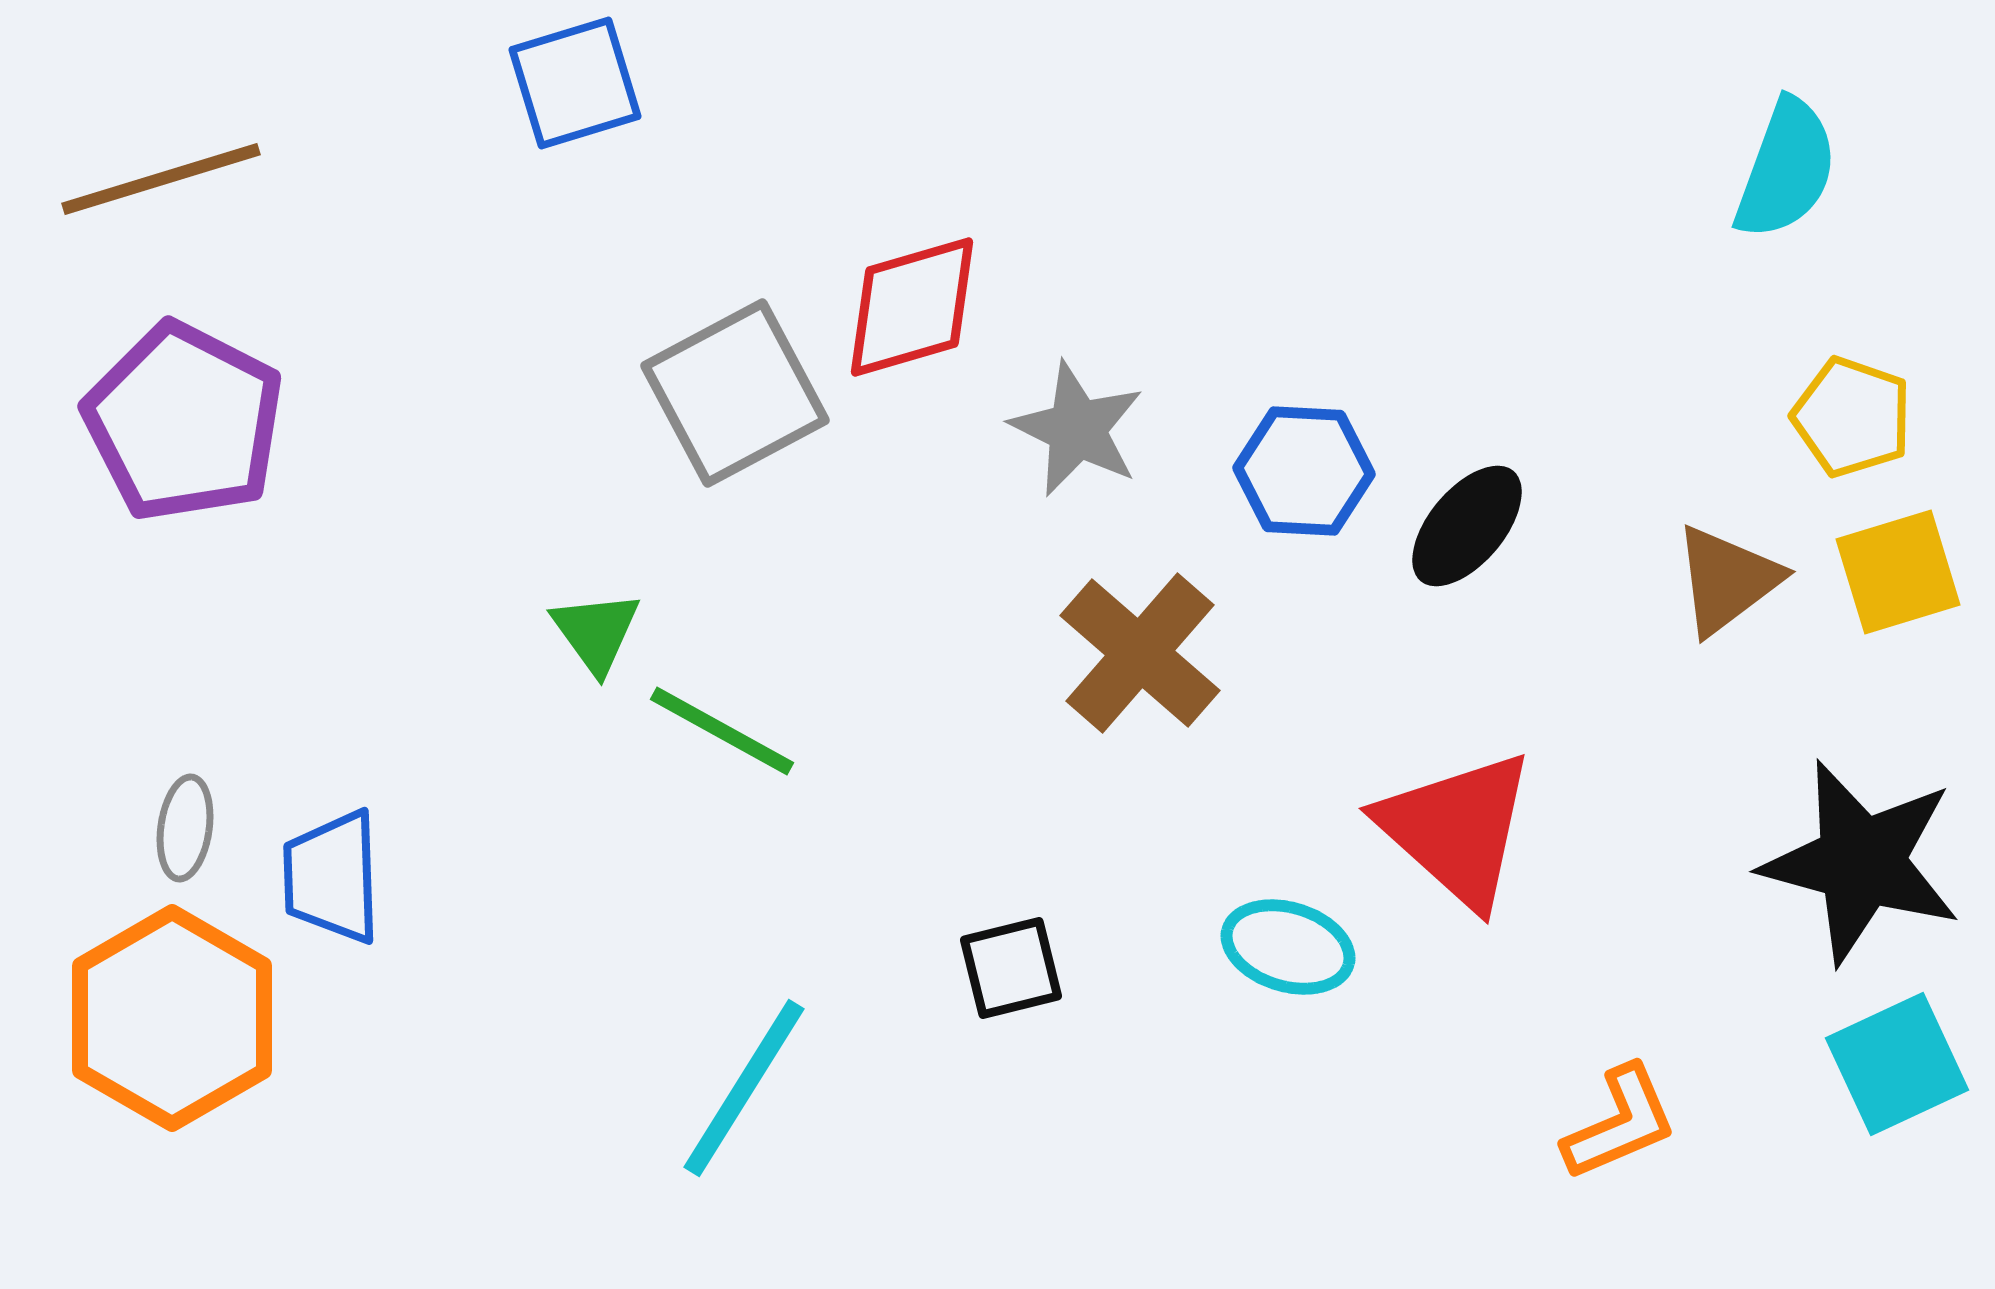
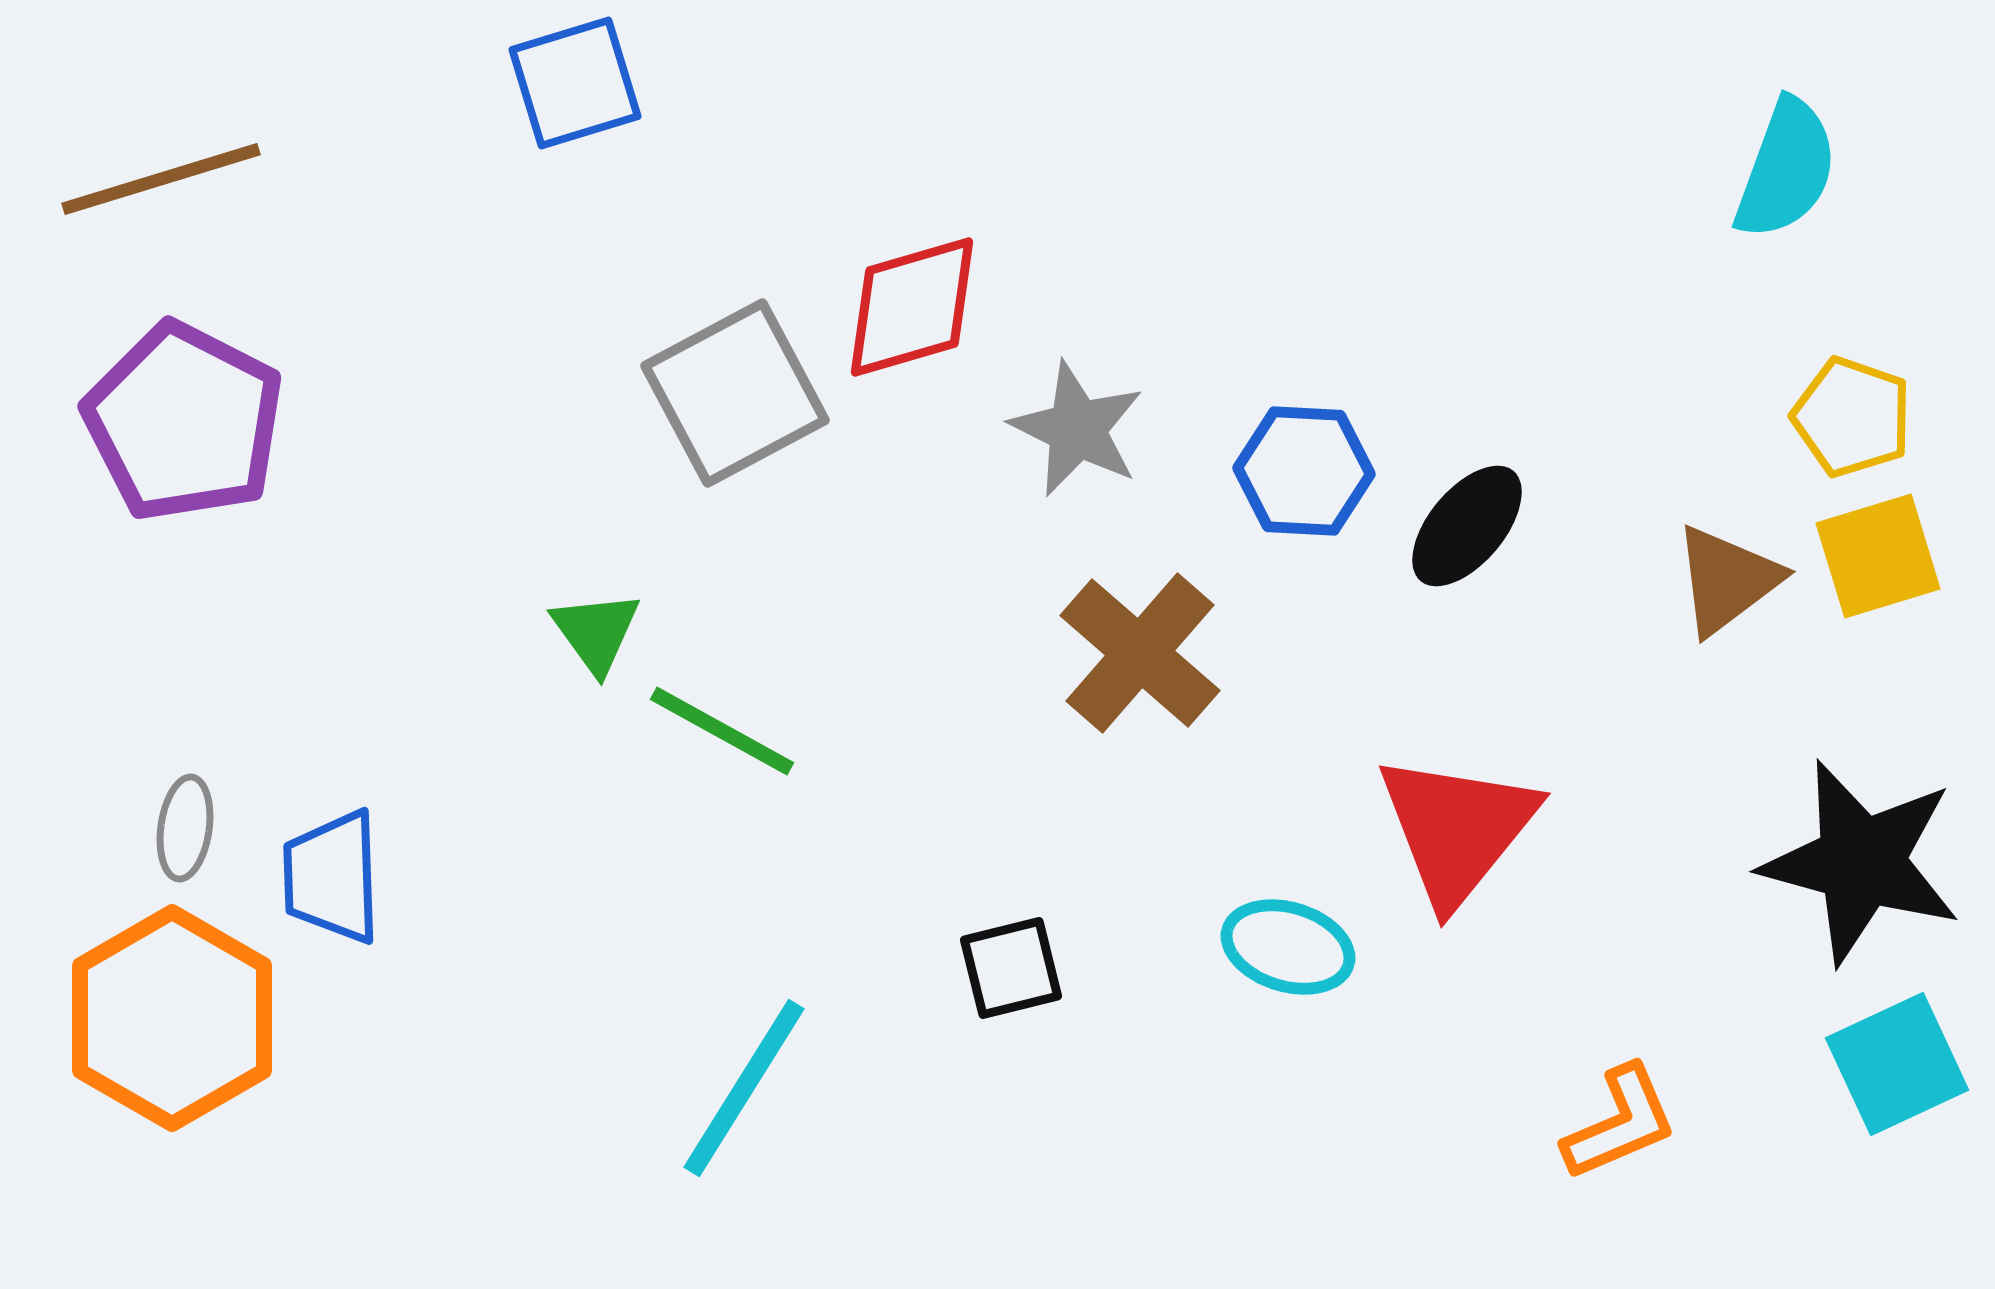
yellow square: moved 20 px left, 16 px up
red triangle: rotated 27 degrees clockwise
